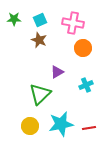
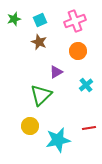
green star: rotated 16 degrees counterclockwise
pink cross: moved 2 px right, 2 px up; rotated 30 degrees counterclockwise
brown star: moved 2 px down
orange circle: moved 5 px left, 3 px down
purple triangle: moved 1 px left
cyan cross: rotated 16 degrees counterclockwise
green triangle: moved 1 px right, 1 px down
cyan star: moved 3 px left, 16 px down
